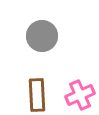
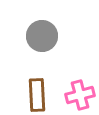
pink cross: rotated 8 degrees clockwise
